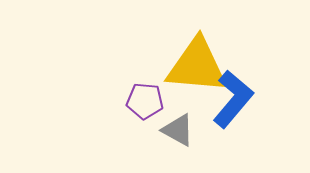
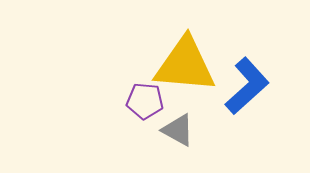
yellow triangle: moved 12 px left, 1 px up
blue L-shape: moved 14 px right, 13 px up; rotated 8 degrees clockwise
